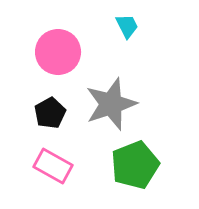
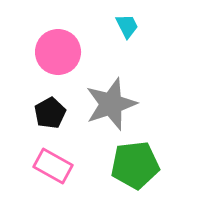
green pentagon: rotated 15 degrees clockwise
